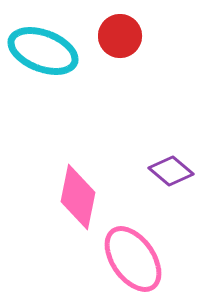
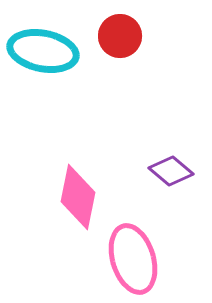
cyan ellipse: rotated 10 degrees counterclockwise
pink ellipse: rotated 18 degrees clockwise
